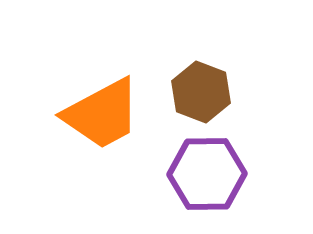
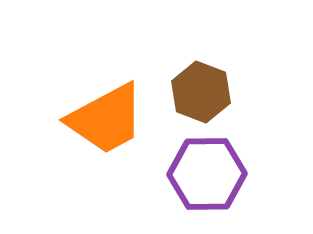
orange trapezoid: moved 4 px right, 5 px down
